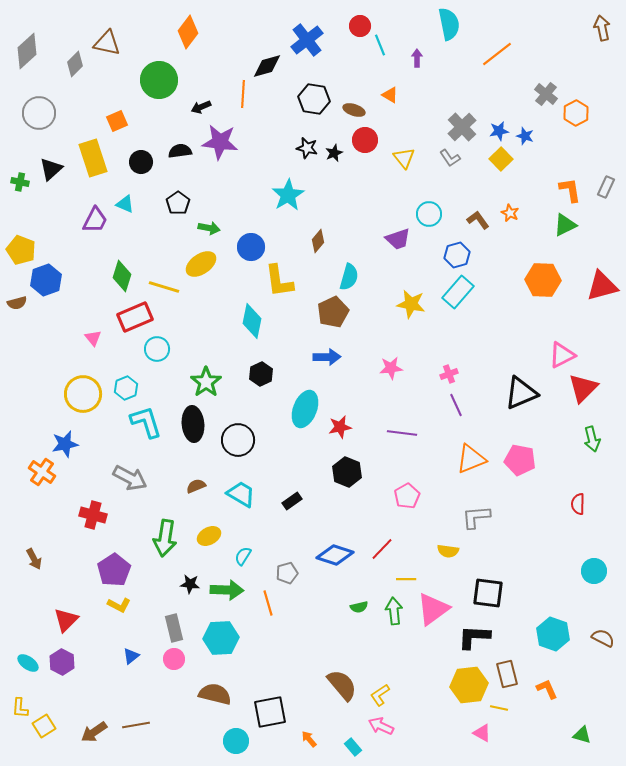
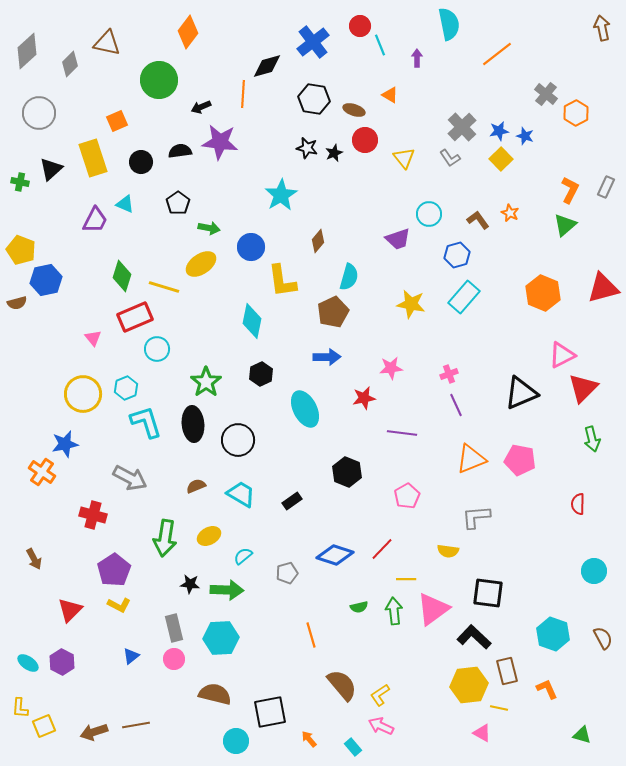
blue cross at (307, 40): moved 6 px right, 2 px down
gray diamond at (75, 64): moved 5 px left
orange L-shape at (570, 190): rotated 36 degrees clockwise
cyan star at (288, 195): moved 7 px left
green triangle at (565, 225): rotated 15 degrees counterclockwise
blue hexagon at (46, 280): rotated 8 degrees clockwise
orange hexagon at (543, 280): moved 13 px down; rotated 20 degrees clockwise
yellow L-shape at (279, 281): moved 3 px right
red triangle at (602, 286): moved 1 px right, 2 px down
cyan rectangle at (458, 292): moved 6 px right, 5 px down
cyan ellipse at (305, 409): rotated 48 degrees counterclockwise
red star at (340, 427): moved 24 px right, 29 px up
cyan semicircle at (243, 556): rotated 18 degrees clockwise
orange line at (268, 603): moved 43 px right, 32 px down
red triangle at (66, 620): moved 4 px right, 10 px up
black L-shape at (474, 637): rotated 40 degrees clockwise
brown semicircle at (603, 638): rotated 35 degrees clockwise
brown rectangle at (507, 674): moved 3 px up
yellow square at (44, 726): rotated 10 degrees clockwise
brown arrow at (94, 732): rotated 16 degrees clockwise
